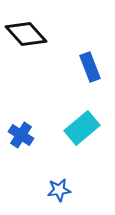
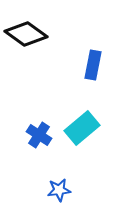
black diamond: rotated 12 degrees counterclockwise
blue rectangle: moved 3 px right, 2 px up; rotated 32 degrees clockwise
blue cross: moved 18 px right
